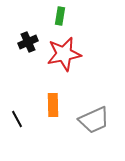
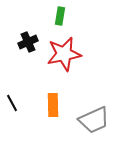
black line: moved 5 px left, 16 px up
